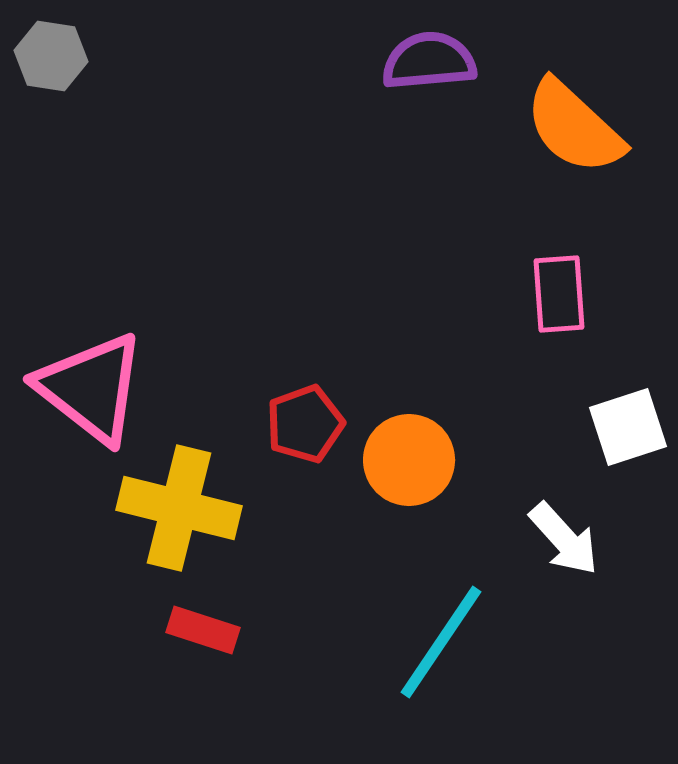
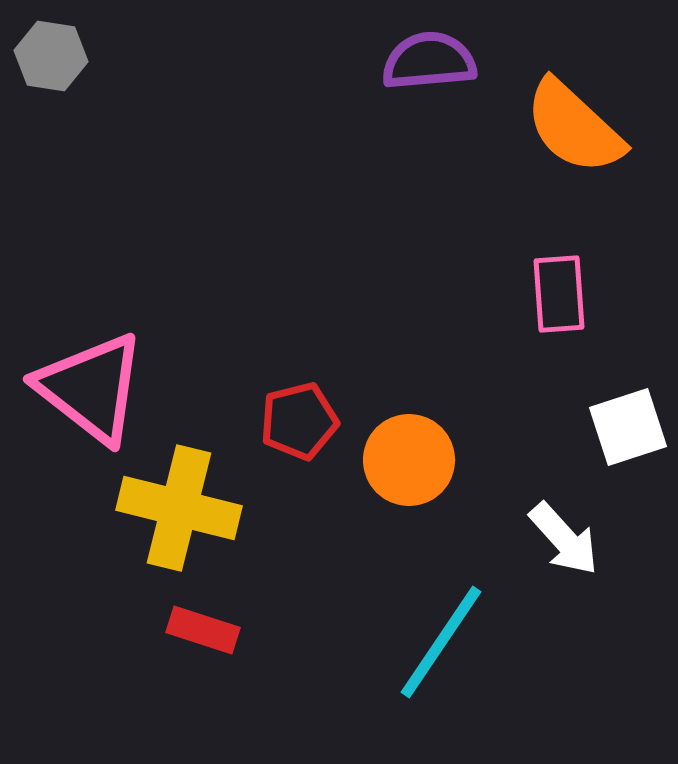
red pentagon: moved 6 px left, 3 px up; rotated 6 degrees clockwise
